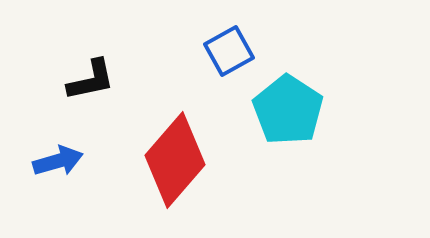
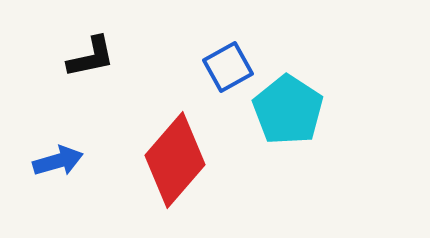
blue square: moved 1 px left, 16 px down
black L-shape: moved 23 px up
